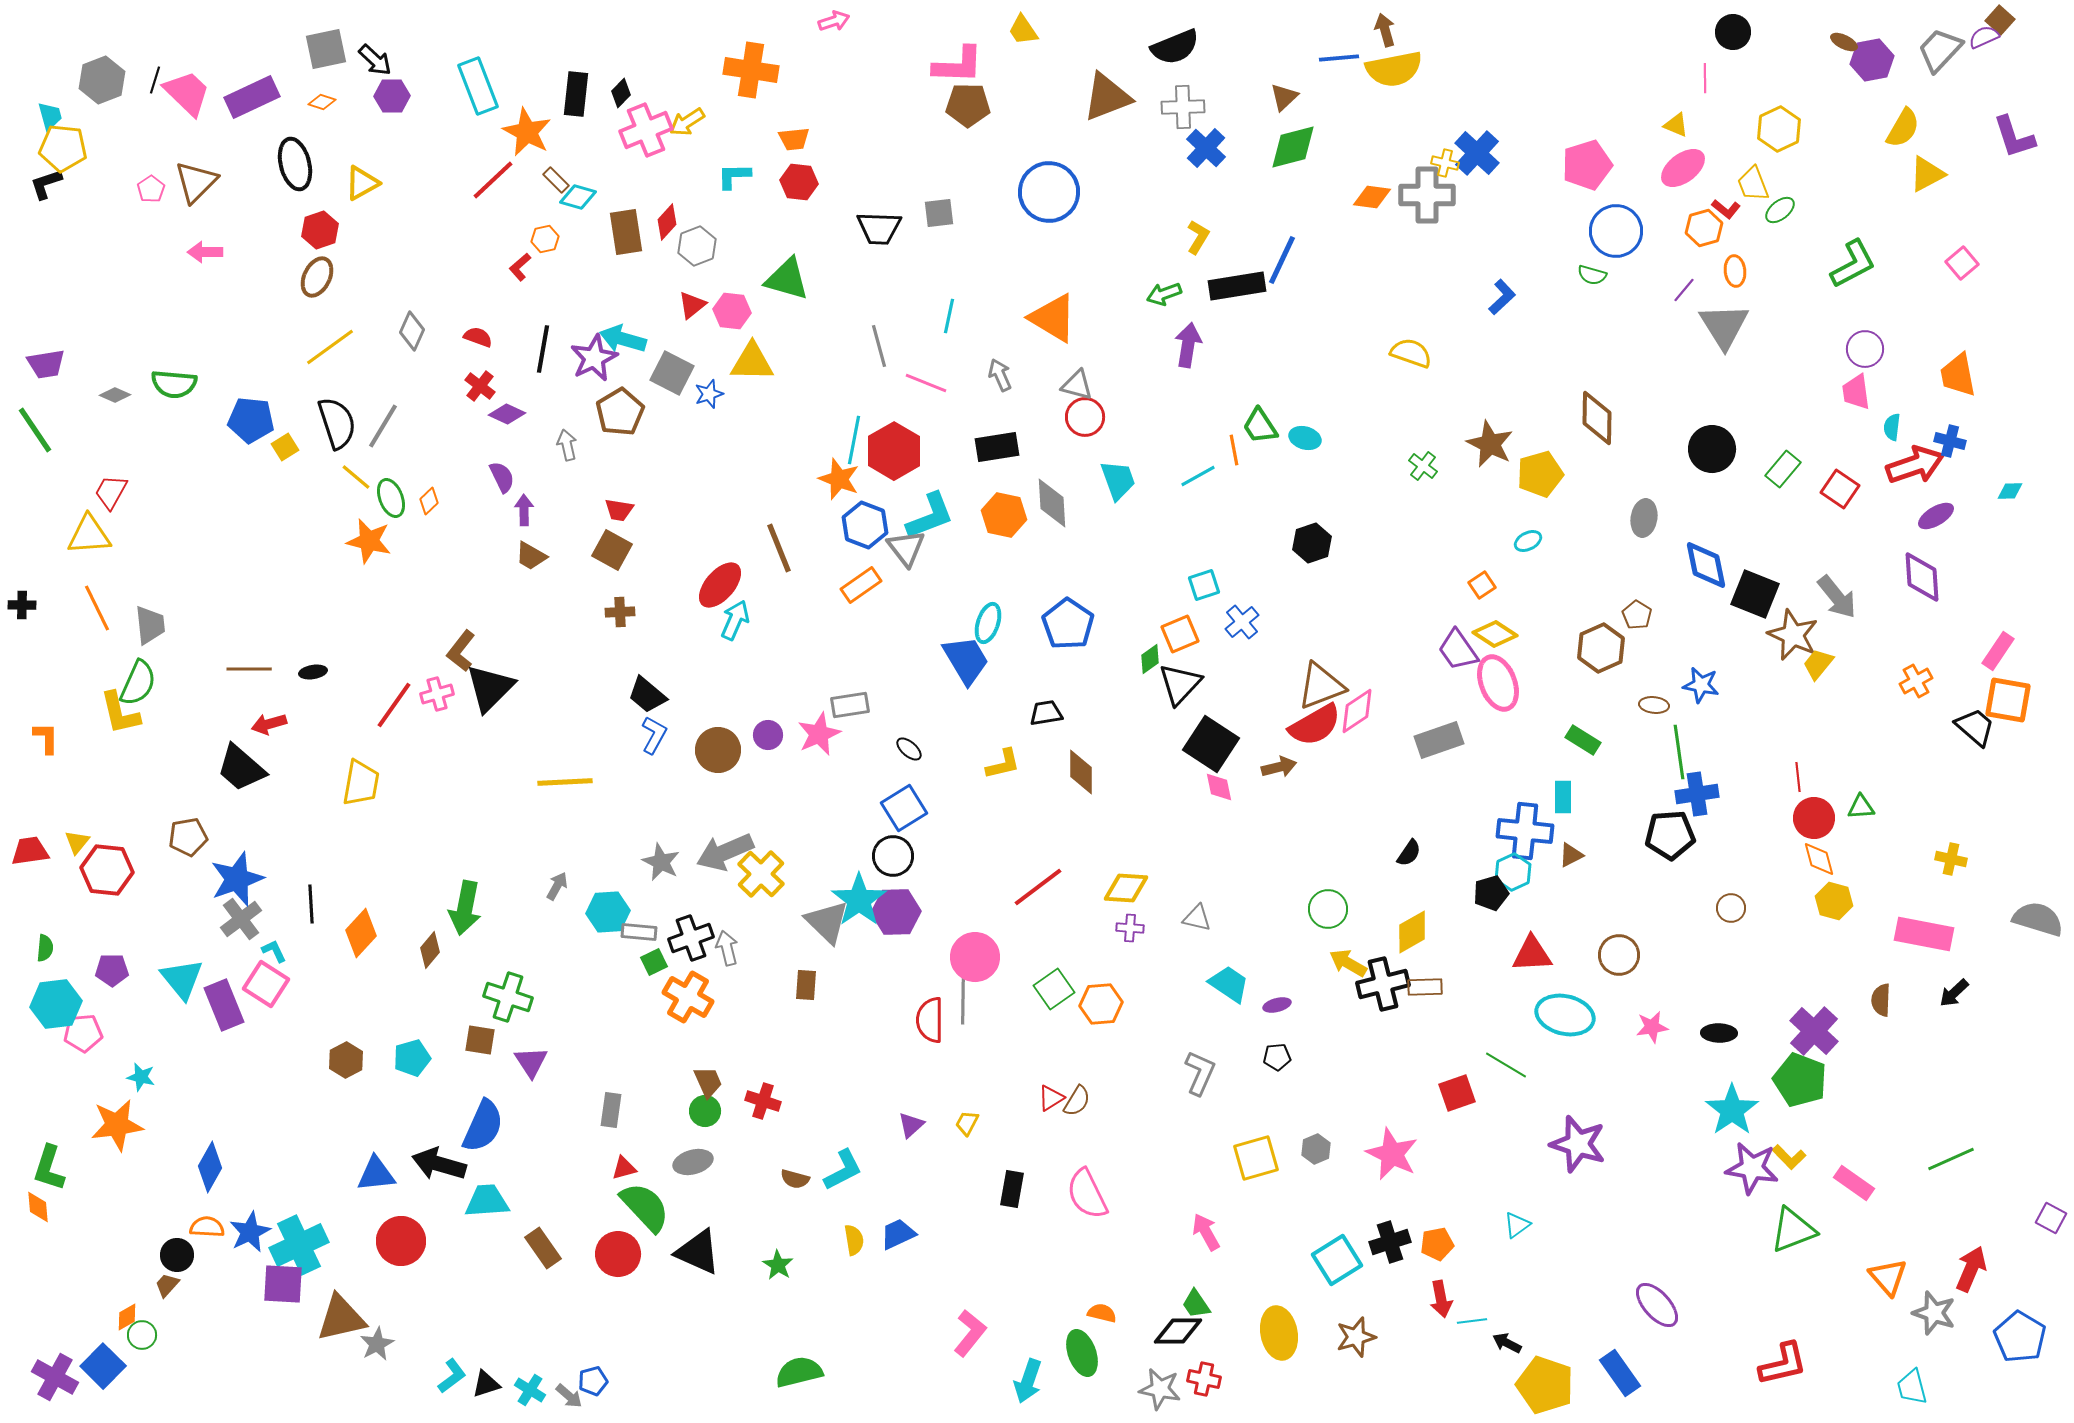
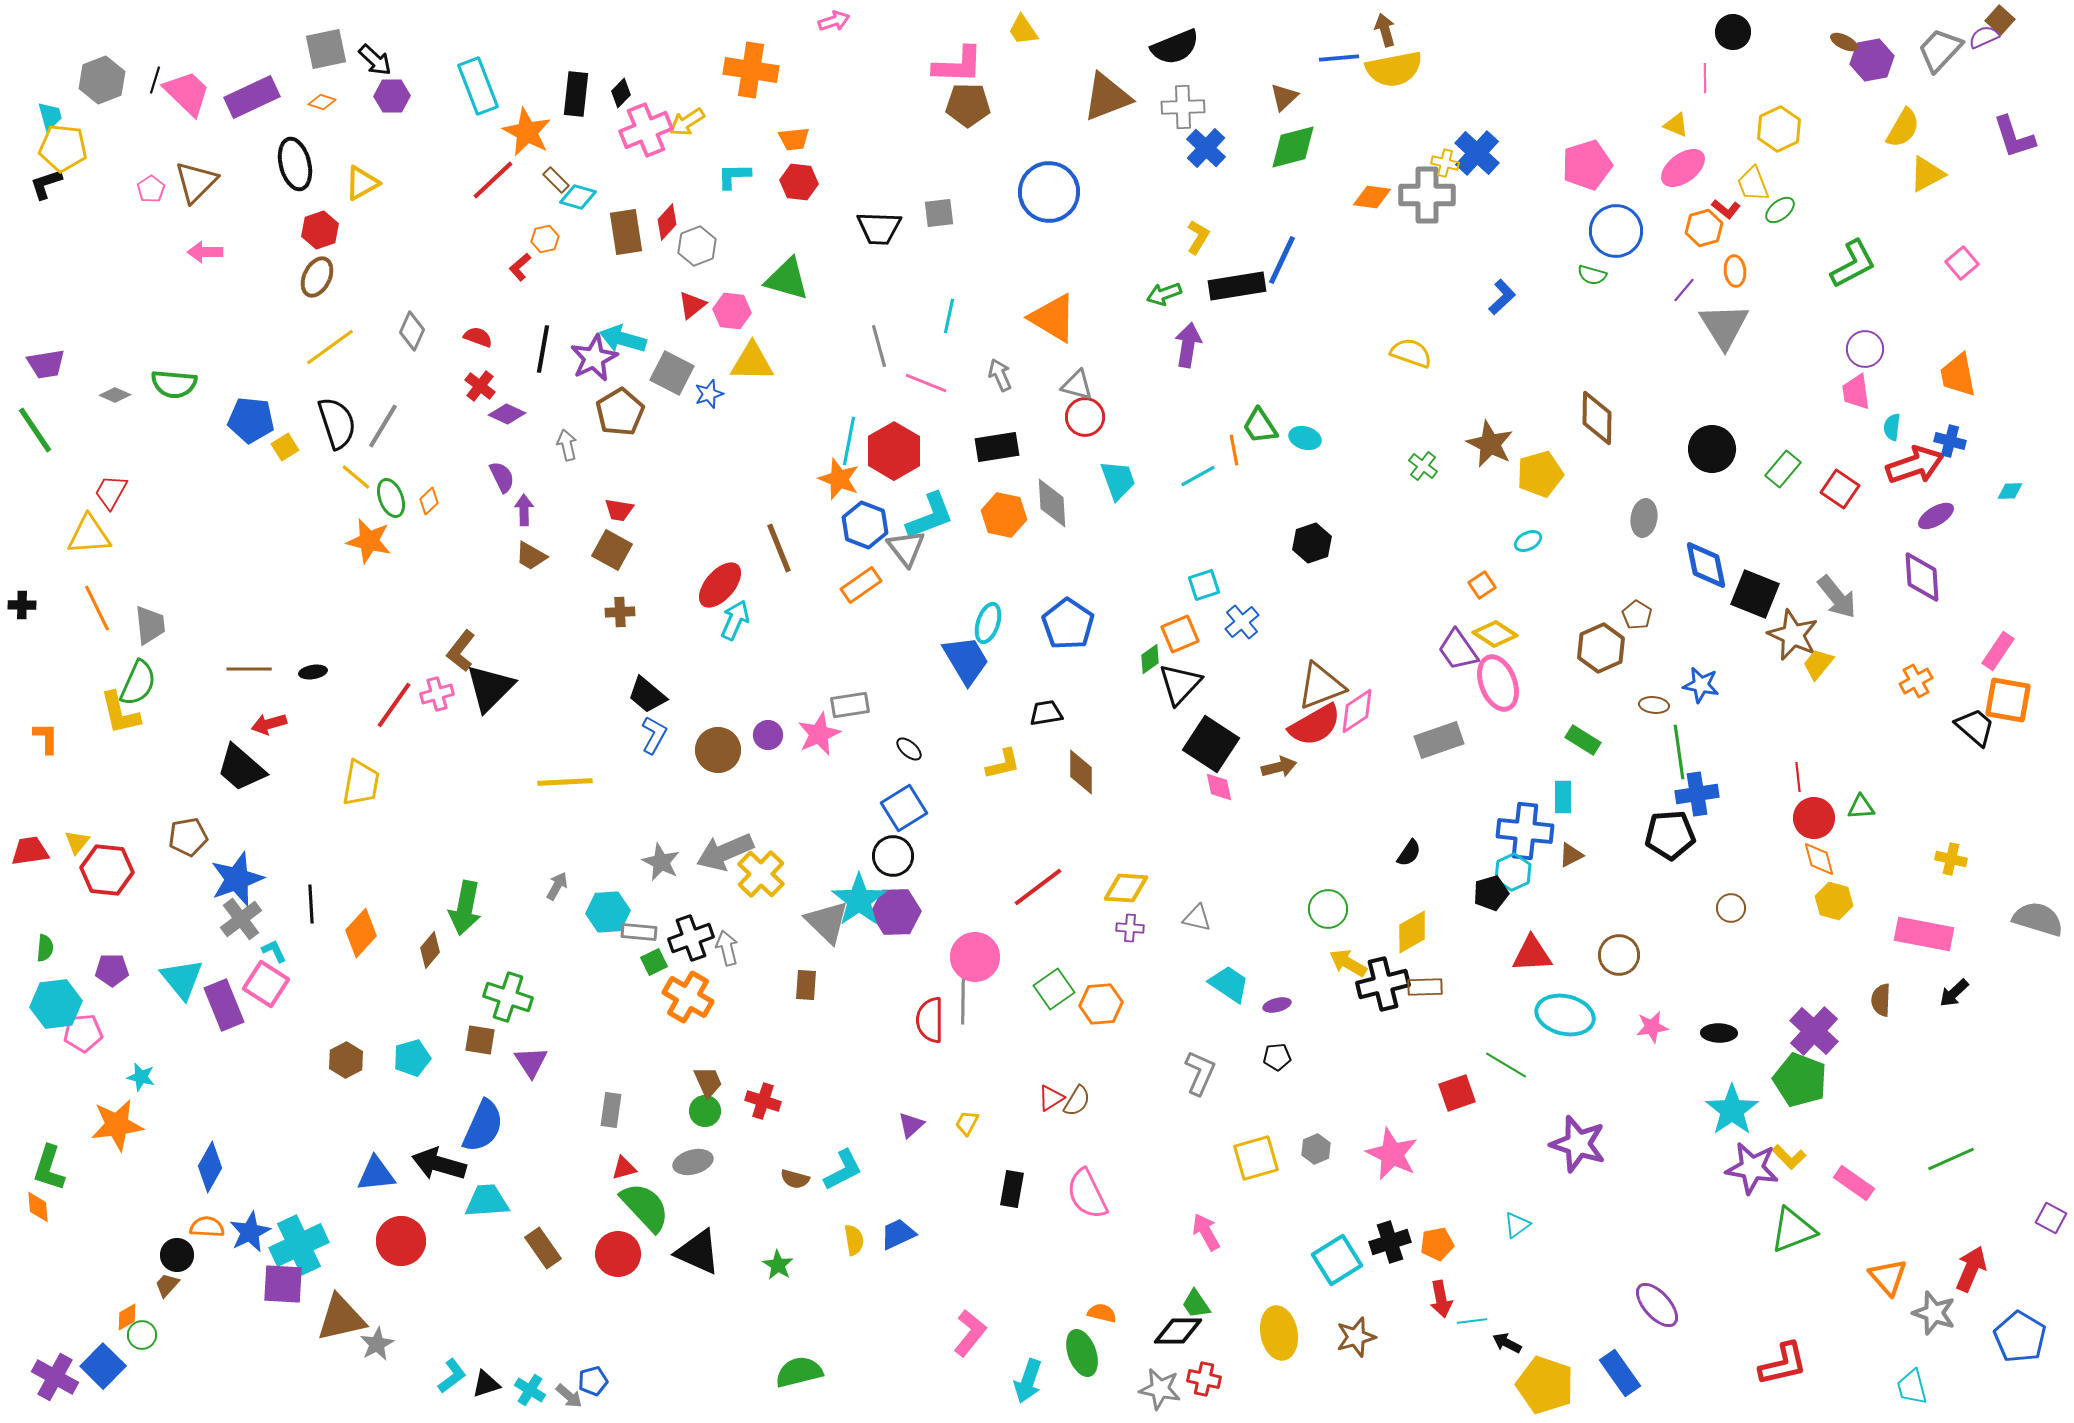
cyan line at (854, 440): moved 5 px left, 1 px down
